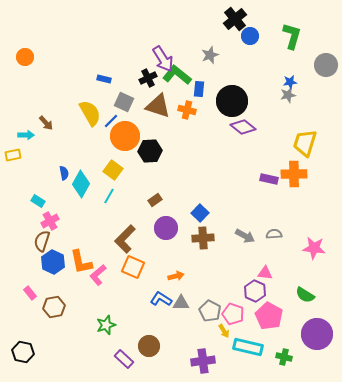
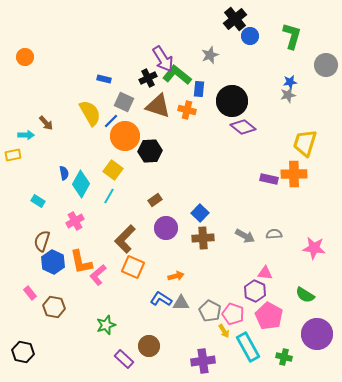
pink cross at (50, 221): moved 25 px right
brown hexagon at (54, 307): rotated 20 degrees clockwise
cyan rectangle at (248, 347): rotated 48 degrees clockwise
